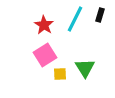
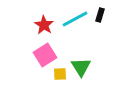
cyan line: rotated 36 degrees clockwise
green triangle: moved 4 px left, 1 px up
